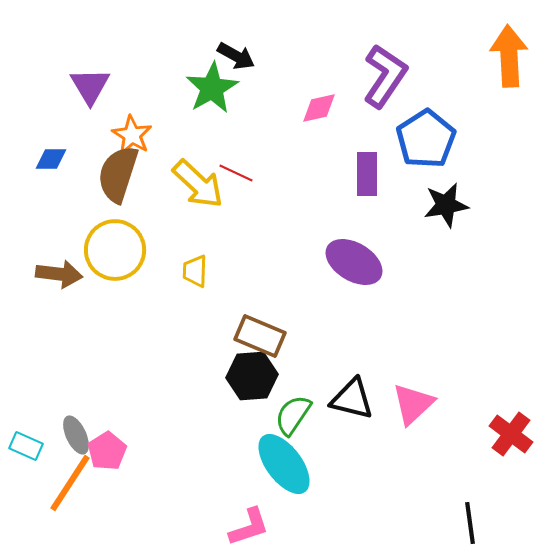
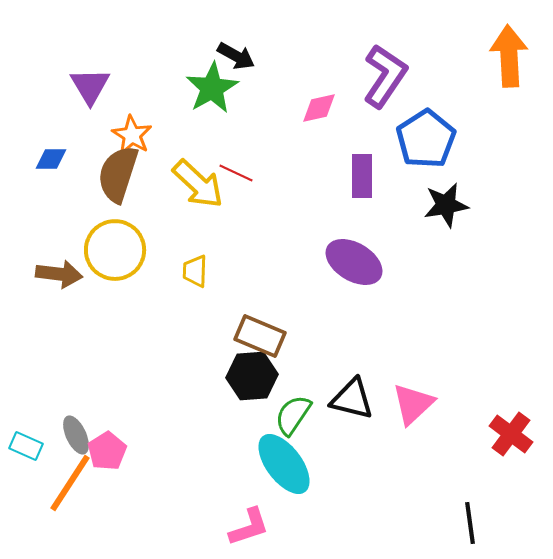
purple rectangle: moved 5 px left, 2 px down
